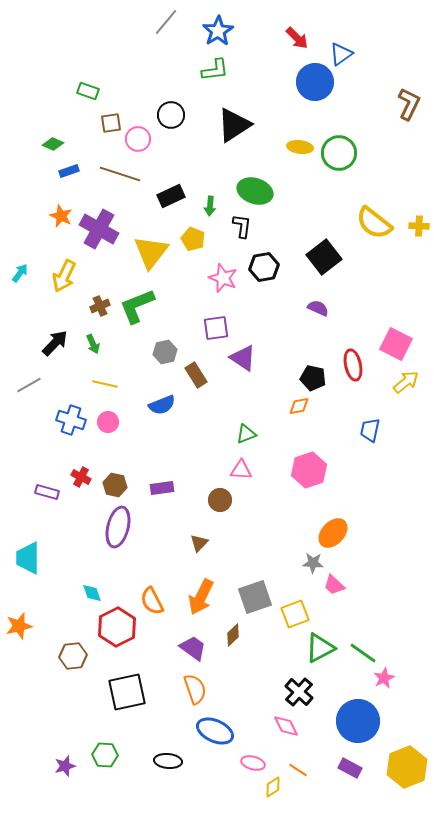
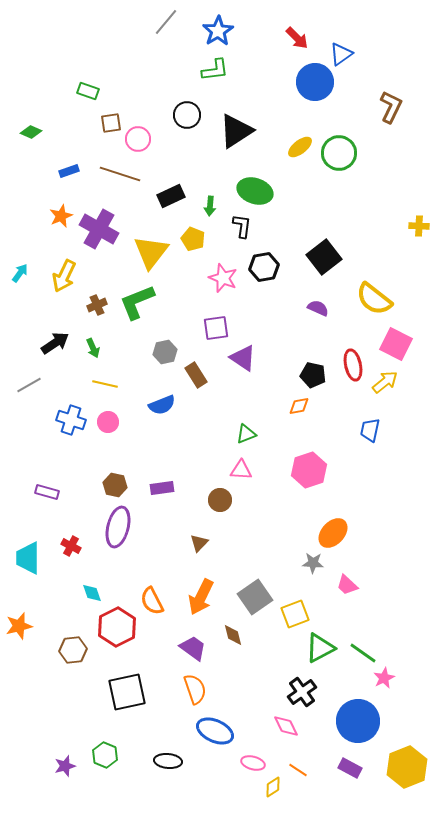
brown L-shape at (409, 104): moved 18 px left, 3 px down
black circle at (171, 115): moved 16 px right
black triangle at (234, 125): moved 2 px right, 6 px down
green diamond at (53, 144): moved 22 px left, 12 px up
yellow ellipse at (300, 147): rotated 45 degrees counterclockwise
orange star at (61, 216): rotated 25 degrees clockwise
yellow semicircle at (374, 223): moved 76 px down
brown cross at (100, 306): moved 3 px left, 1 px up
green L-shape at (137, 306): moved 4 px up
black arrow at (55, 343): rotated 12 degrees clockwise
green arrow at (93, 344): moved 4 px down
black pentagon at (313, 378): moved 3 px up
yellow arrow at (406, 382): moved 21 px left
red cross at (81, 477): moved 10 px left, 69 px down
pink trapezoid at (334, 585): moved 13 px right
gray square at (255, 597): rotated 16 degrees counterclockwise
brown diamond at (233, 635): rotated 60 degrees counterclockwise
brown hexagon at (73, 656): moved 6 px up
black cross at (299, 692): moved 3 px right; rotated 12 degrees clockwise
green hexagon at (105, 755): rotated 20 degrees clockwise
